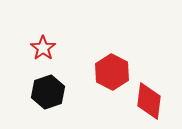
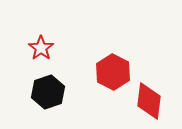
red star: moved 2 px left
red hexagon: moved 1 px right
